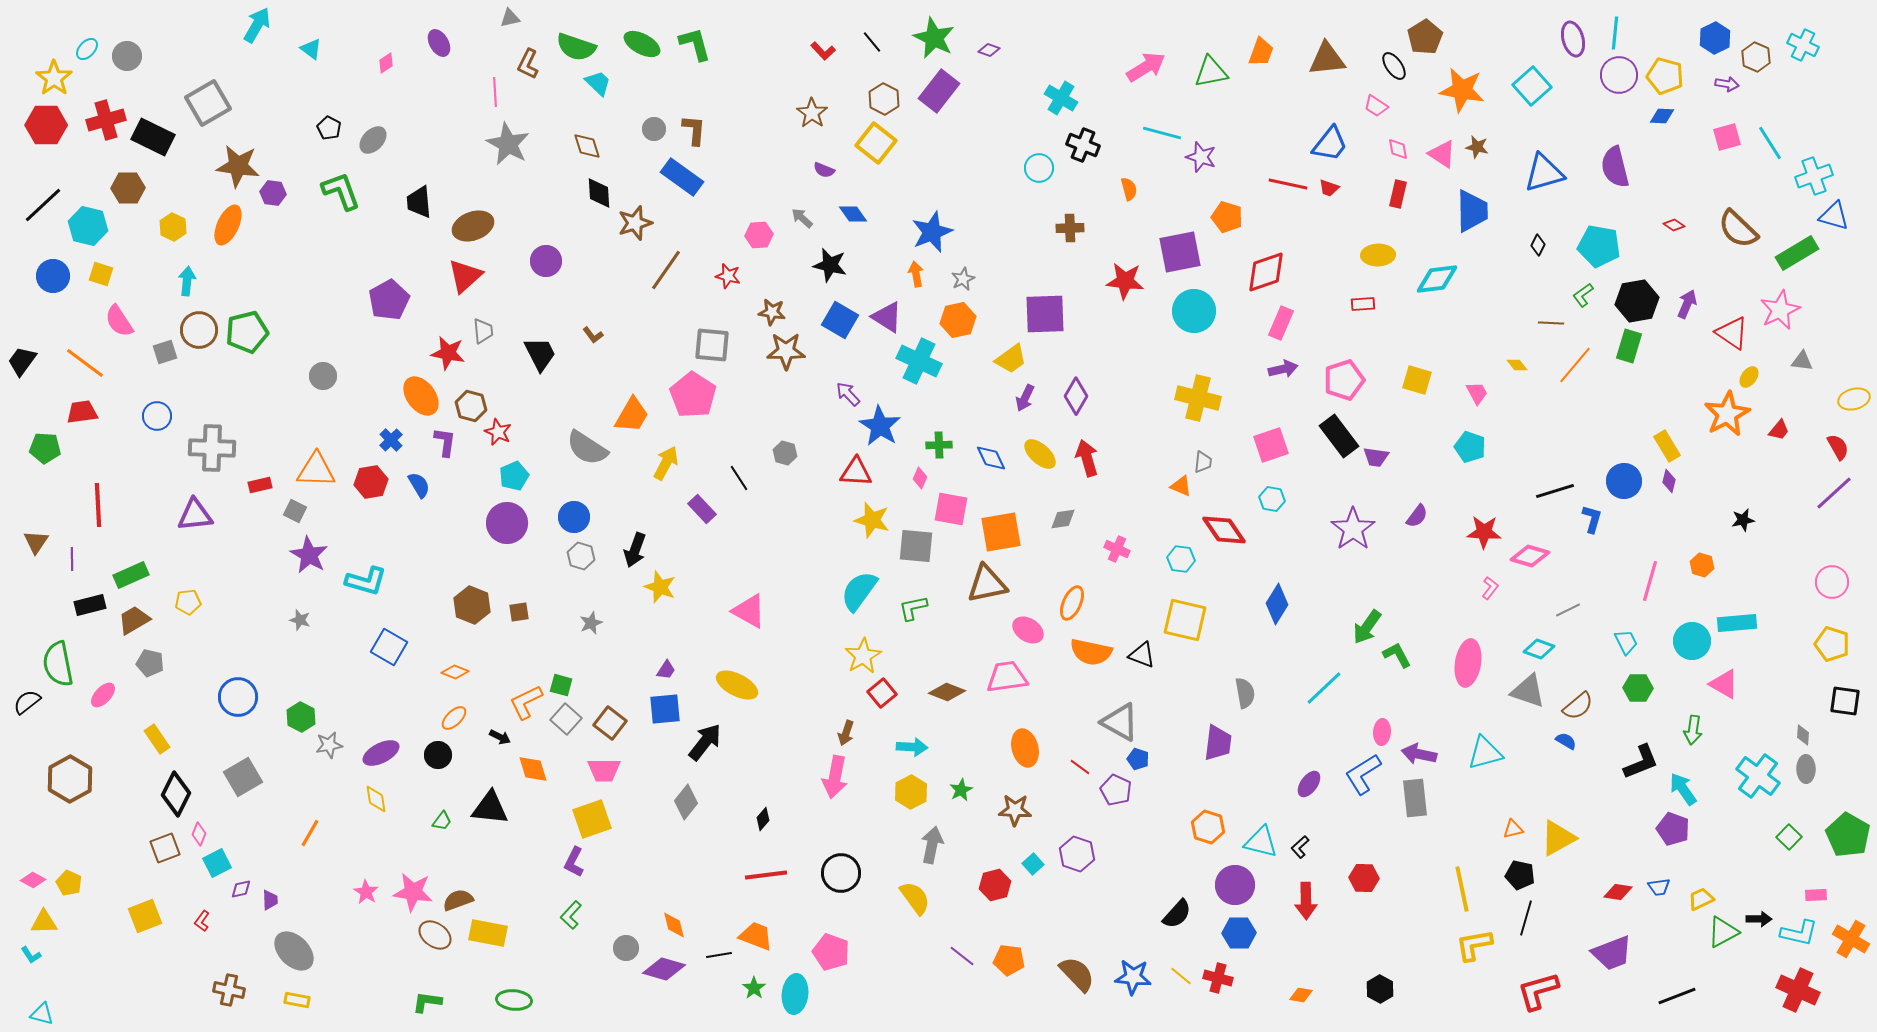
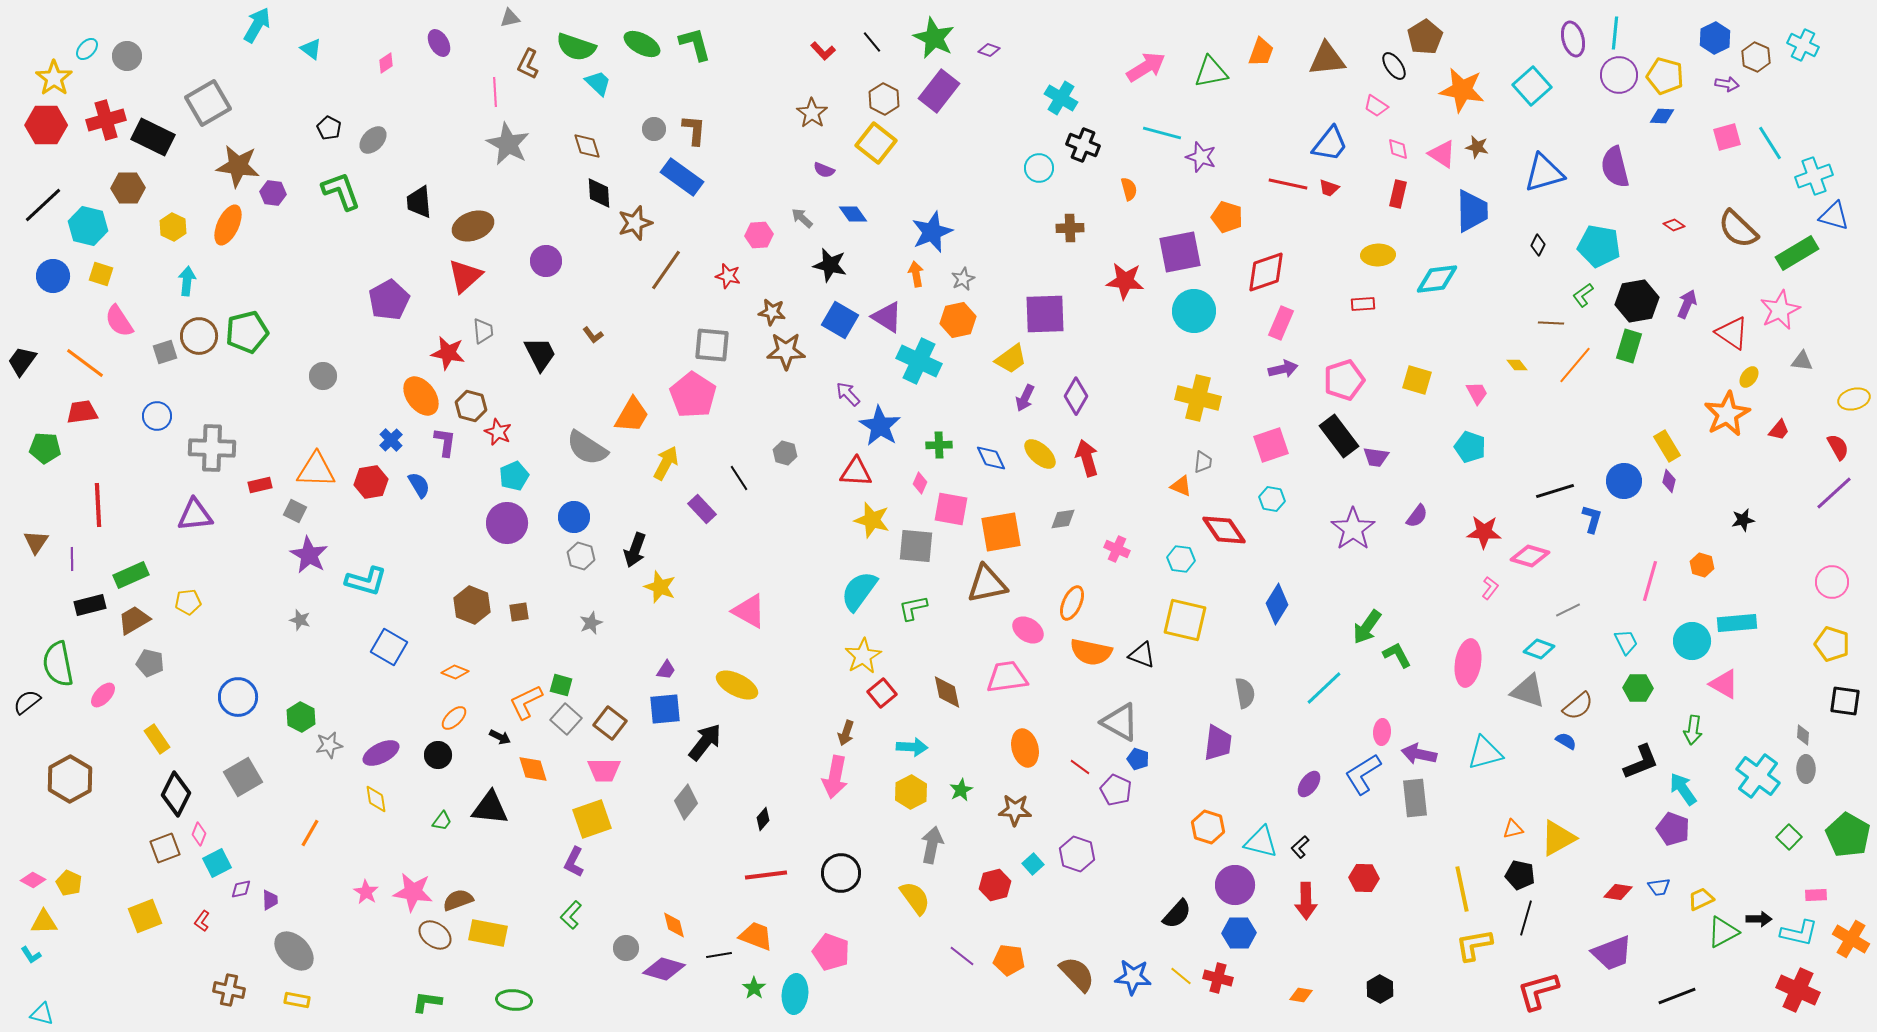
brown circle at (199, 330): moved 6 px down
pink diamond at (920, 478): moved 5 px down
brown diamond at (947, 692): rotated 57 degrees clockwise
